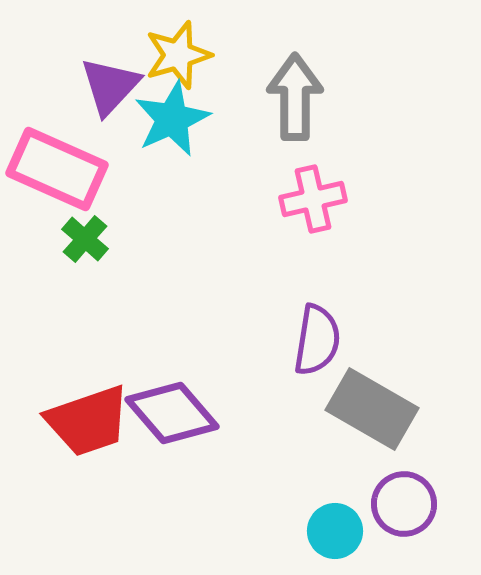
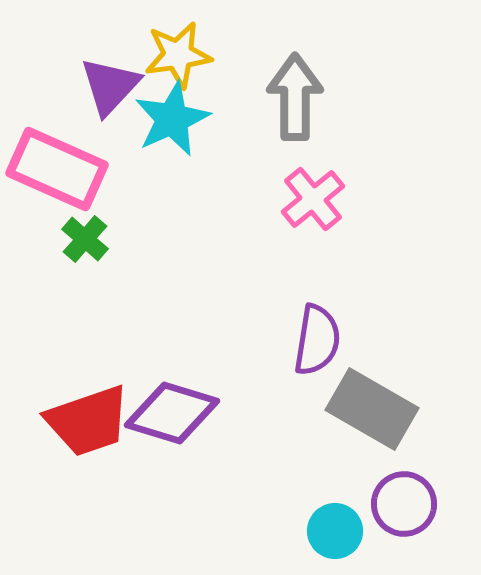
yellow star: rotated 8 degrees clockwise
pink cross: rotated 26 degrees counterclockwise
purple diamond: rotated 32 degrees counterclockwise
